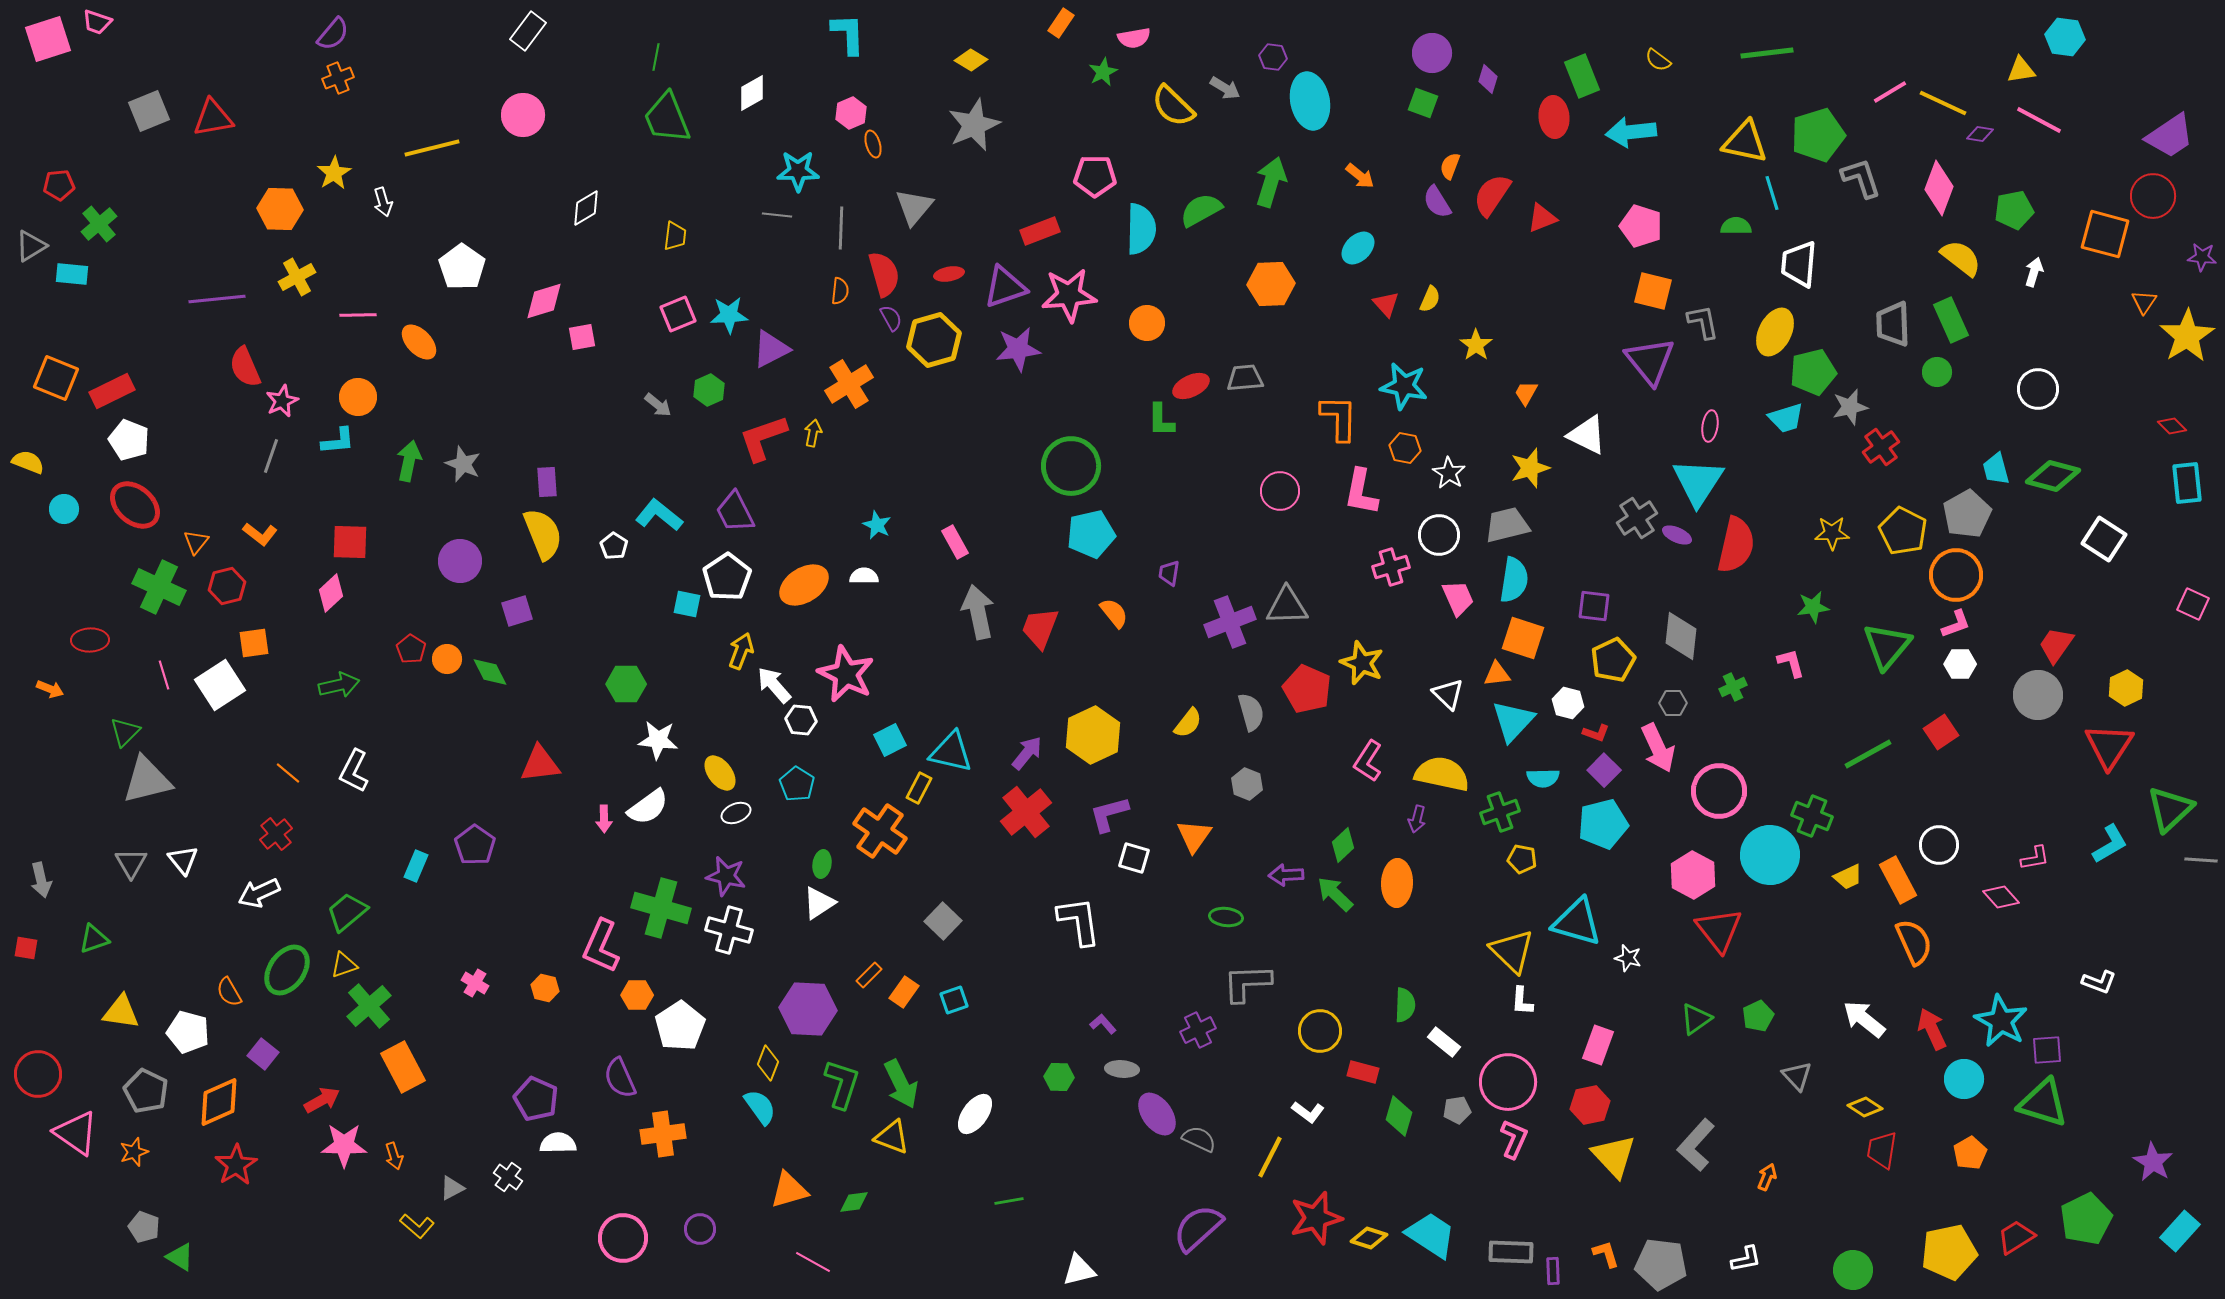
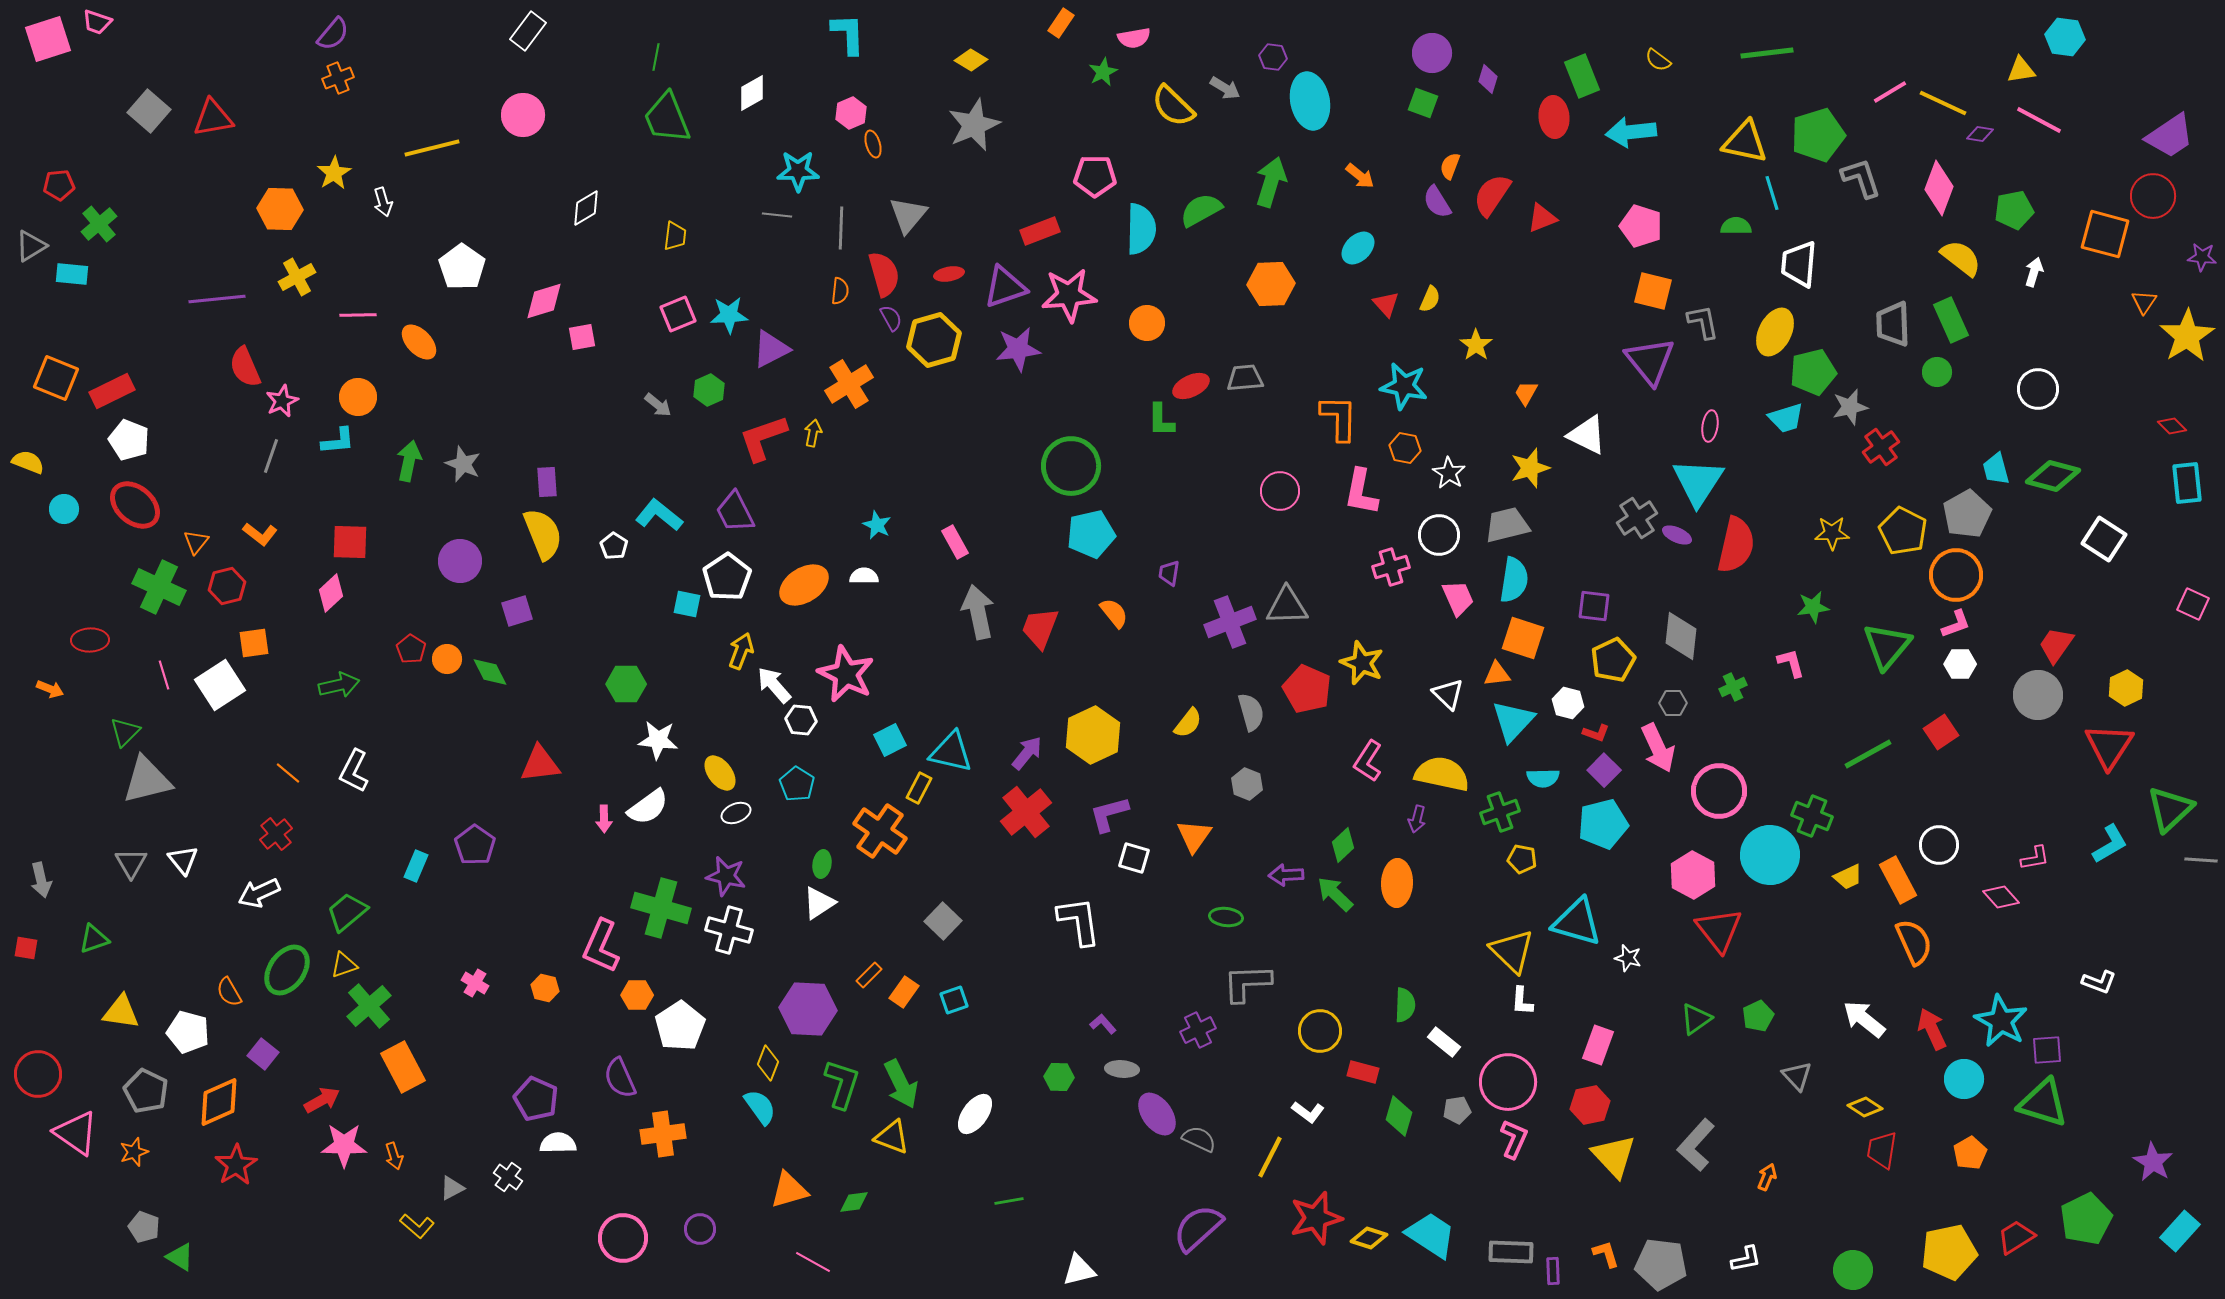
gray square at (149, 111): rotated 27 degrees counterclockwise
gray triangle at (914, 207): moved 6 px left, 8 px down
